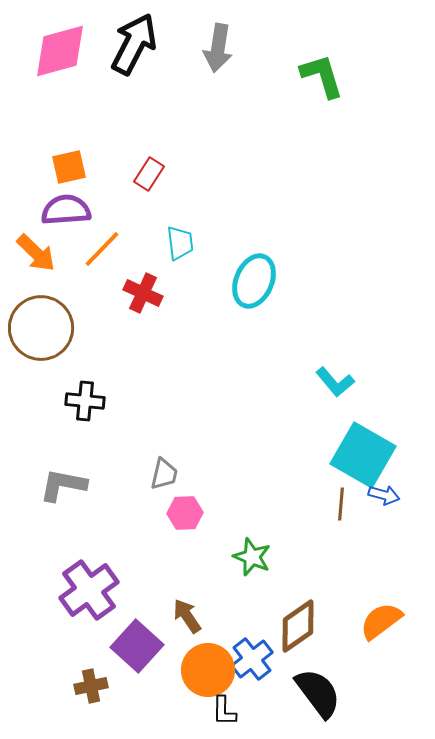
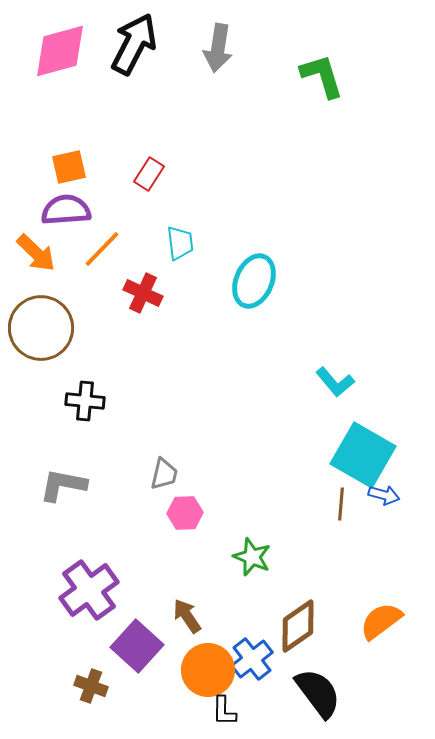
brown cross: rotated 32 degrees clockwise
